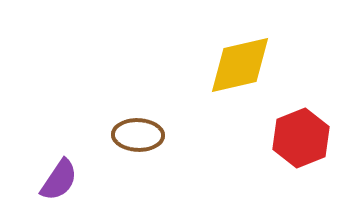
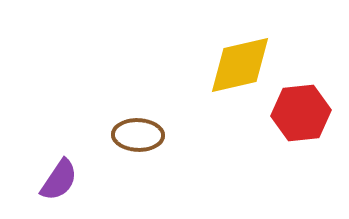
red hexagon: moved 25 px up; rotated 16 degrees clockwise
